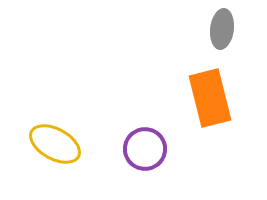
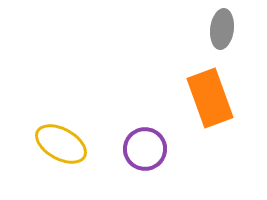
orange rectangle: rotated 6 degrees counterclockwise
yellow ellipse: moved 6 px right
